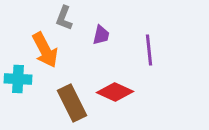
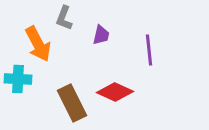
orange arrow: moved 7 px left, 6 px up
